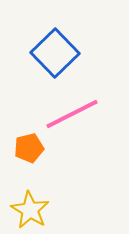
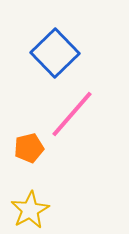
pink line: rotated 22 degrees counterclockwise
yellow star: rotated 12 degrees clockwise
